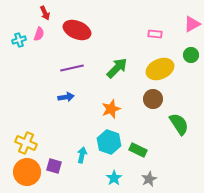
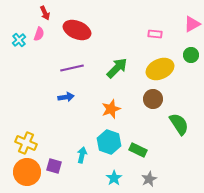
cyan cross: rotated 24 degrees counterclockwise
